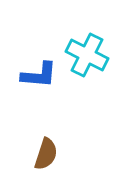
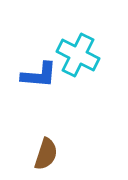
cyan cross: moved 9 px left
